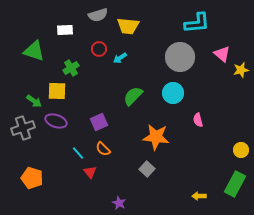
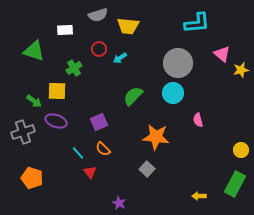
gray circle: moved 2 px left, 6 px down
green cross: moved 3 px right
gray cross: moved 4 px down
